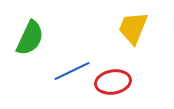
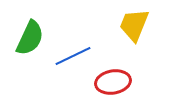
yellow trapezoid: moved 1 px right, 3 px up
blue line: moved 1 px right, 15 px up
